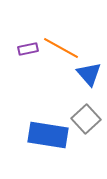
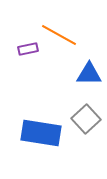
orange line: moved 2 px left, 13 px up
blue triangle: rotated 48 degrees counterclockwise
blue rectangle: moved 7 px left, 2 px up
